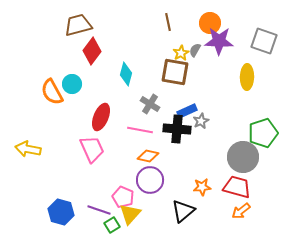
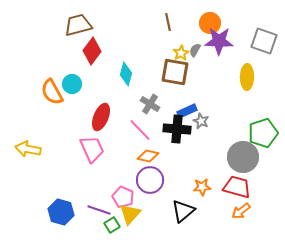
gray star: rotated 21 degrees counterclockwise
pink line: rotated 35 degrees clockwise
